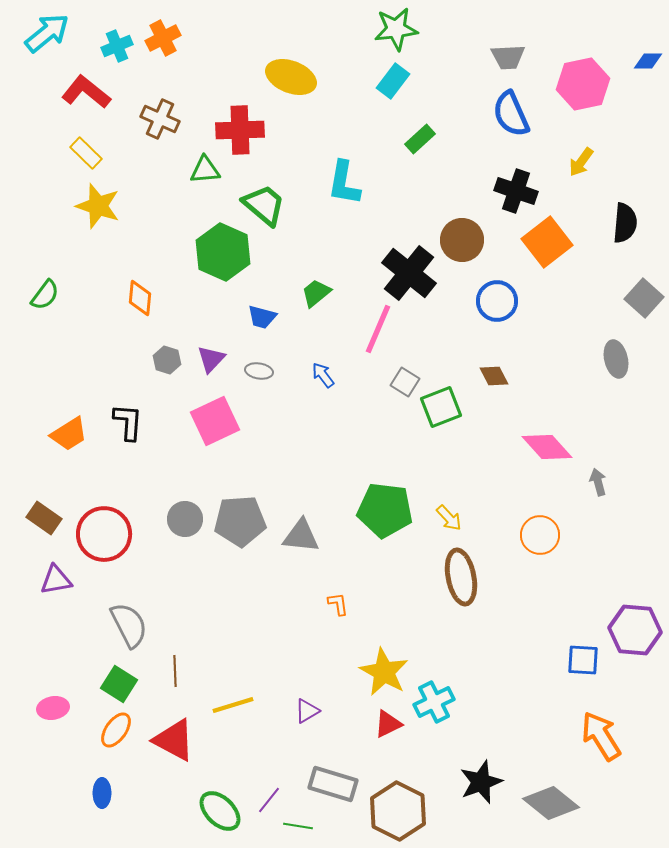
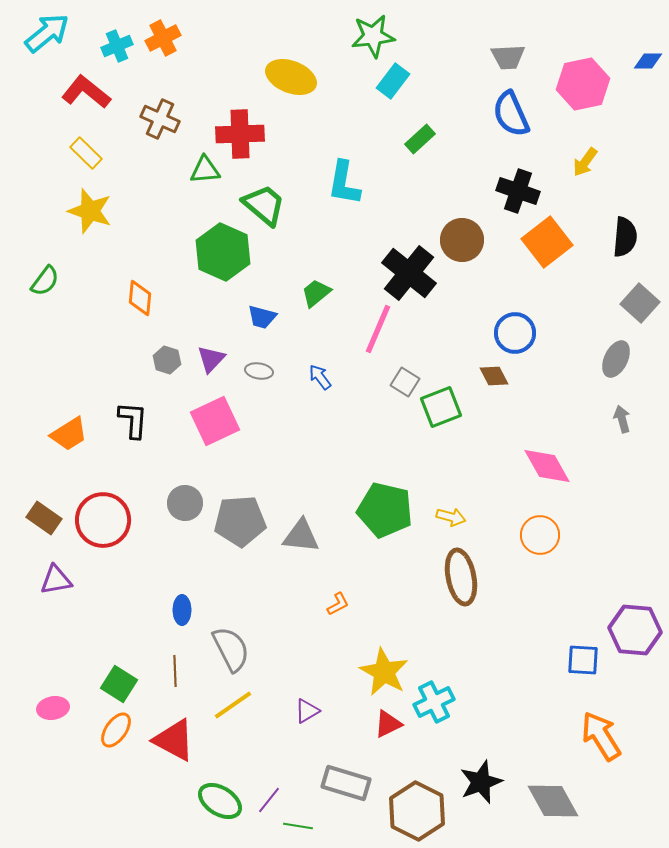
green star at (396, 29): moved 23 px left, 7 px down
red cross at (240, 130): moved 4 px down
yellow arrow at (581, 162): moved 4 px right
black cross at (516, 191): moved 2 px right
yellow star at (98, 206): moved 8 px left, 5 px down
black semicircle at (625, 223): moved 14 px down
green semicircle at (45, 295): moved 14 px up
gray square at (644, 298): moved 4 px left, 5 px down
blue circle at (497, 301): moved 18 px right, 32 px down
gray ellipse at (616, 359): rotated 39 degrees clockwise
blue arrow at (323, 375): moved 3 px left, 2 px down
black L-shape at (128, 422): moved 5 px right, 2 px up
pink diamond at (547, 447): moved 19 px down; rotated 12 degrees clockwise
gray arrow at (598, 482): moved 24 px right, 63 px up
green pentagon at (385, 510): rotated 6 degrees clockwise
yellow arrow at (449, 518): moved 2 px right, 1 px up; rotated 32 degrees counterclockwise
gray circle at (185, 519): moved 16 px up
red circle at (104, 534): moved 1 px left, 14 px up
orange L-shape at (338, 604): rotated 70 degrees clockwise
gray semicircle at (129, 625): moved 102 px right, 24 px down
yellow line at (233, 705): rotated 18 degrees counterclockwise
gray rectangle at (333, 784): moved 13 px right, 1 px up
blue ellipse at (102, 793): moved 80 px right, 183 px up
gray diamond at (551, 803): moved 2 px right, 2 px up; rotated 22 degrees clockwise
green ellipse at (220, 811): moved 10 px up; rotated 12 degrees counterclockwise
brown hexagon at (398, 811): moved 19 px right
